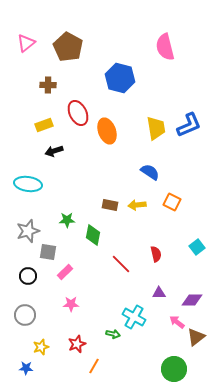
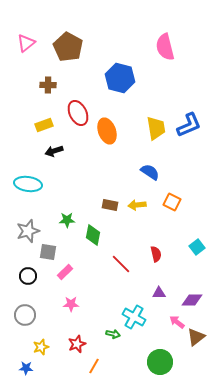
green circle: moved 14 px left, 7 px up
